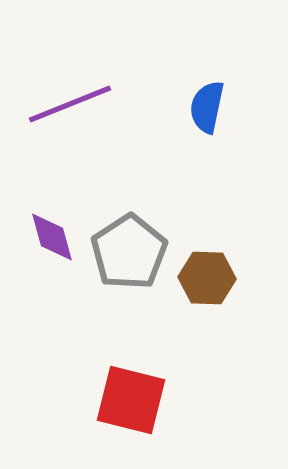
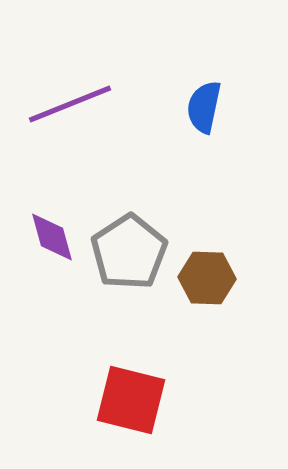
blue semicircle: moved 3 px left
